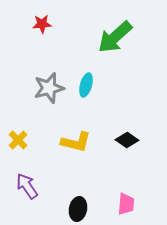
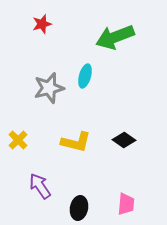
red star: rotated 12 degrees counterclockwise
green arrow: rotated 21 degrees clockwise
cyan ellipse: moved 1 px left, 9 px up
black diamond: moved 3 px left
purple arrow: moved 13 px right
black ellipse: moved 1 px right, 1 px up
